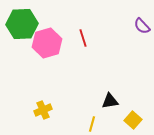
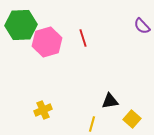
green hexagon: moved 1 px left, 1 px down
pink hexagon: moved 1 px up
yellow square: moved 1 px left, 1 px up
